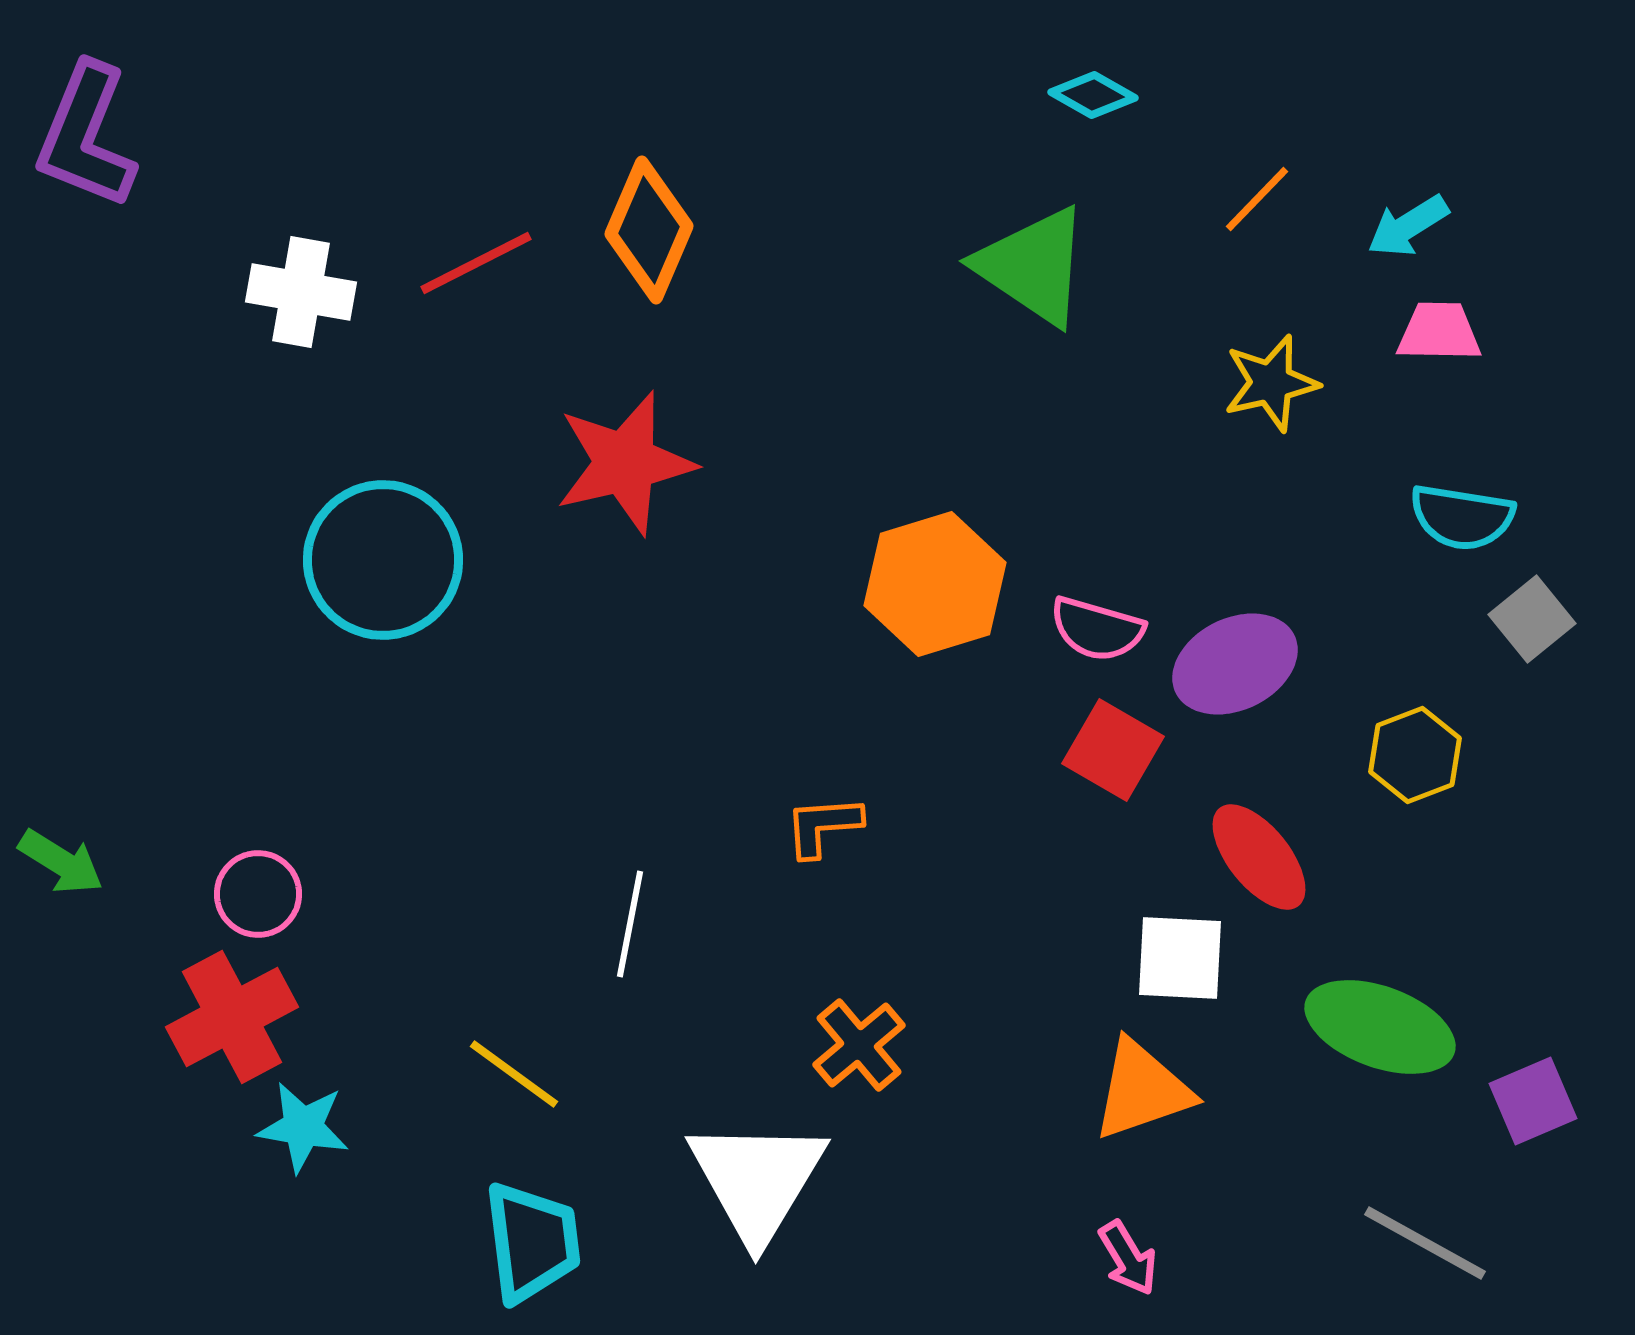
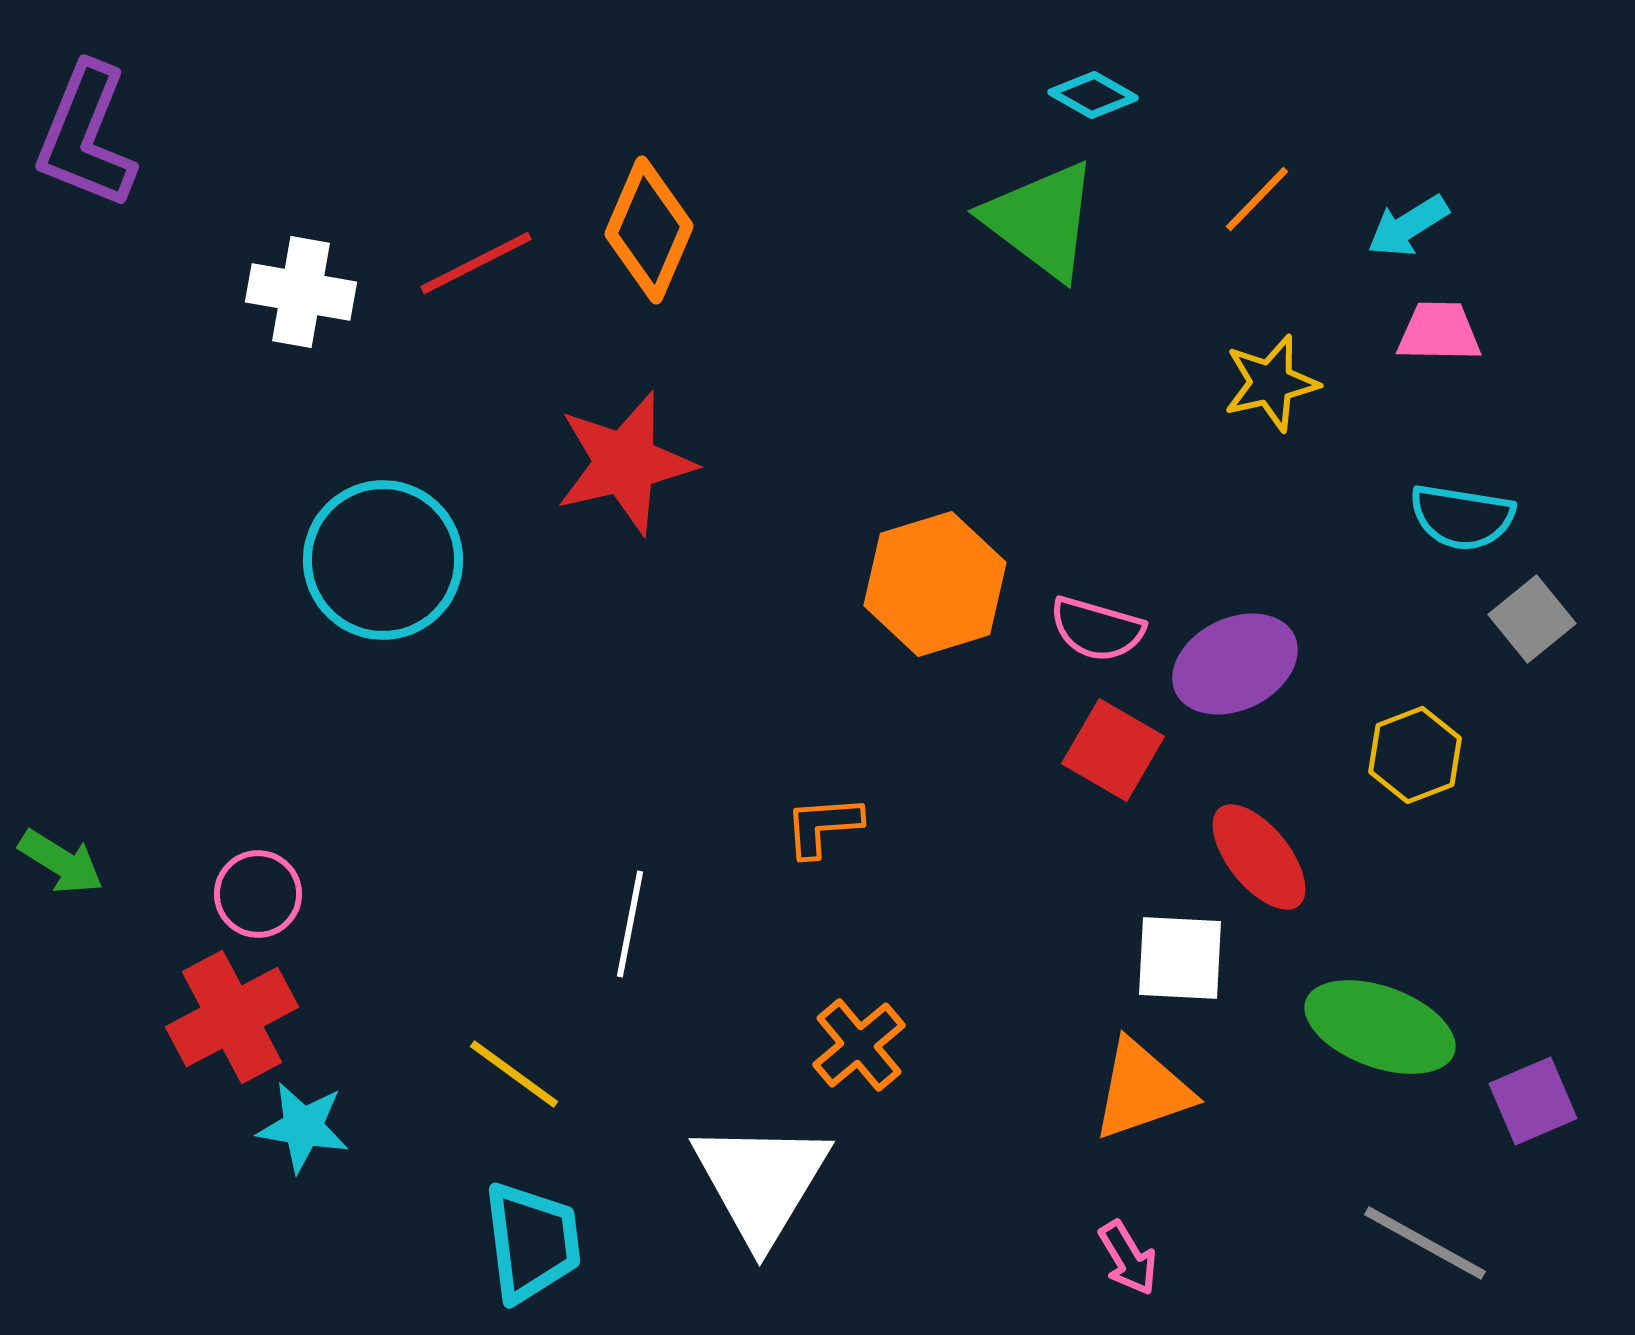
green triangle: moved 8 px right, 46 px up; rotated 3 degrees clockwise
white triangle: moved 4 px right, 2 px down
